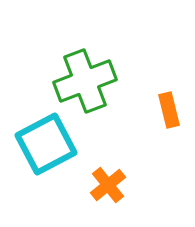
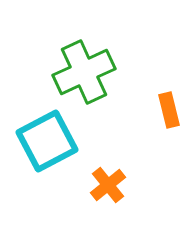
green cross: moved 1 px left, 9 px up; rotated 4 degrees counterclockwise
cyan square: moved 1 px right, 3 px up
